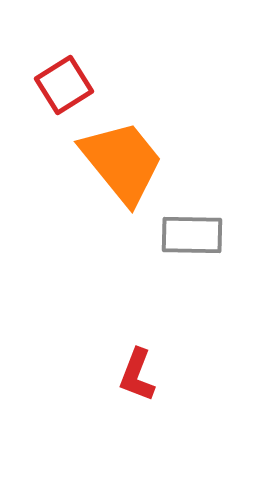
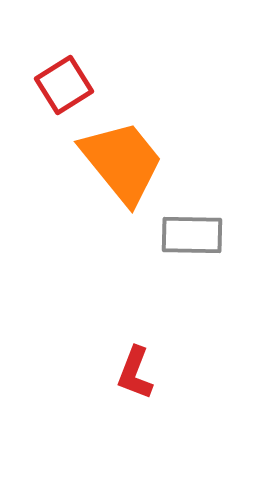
red L-shape: moved 2 px left, 2 px up
